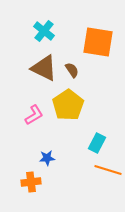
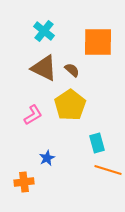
orange square: rotated 8 degrees counterclockwise
brown semicircle: rotated 14 degrees counterclockwise
yellow pentagon: moved 2 px right
pink L-shape: moved 1 px left
cyan rectangle: rotated 42 degrees counterclockwise
blue star: rotated 21 degrees counterclockwise
orange cross: moved 7 px left
